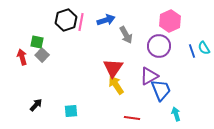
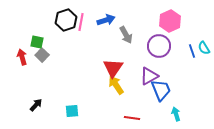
cyan square: moved 1 px right
